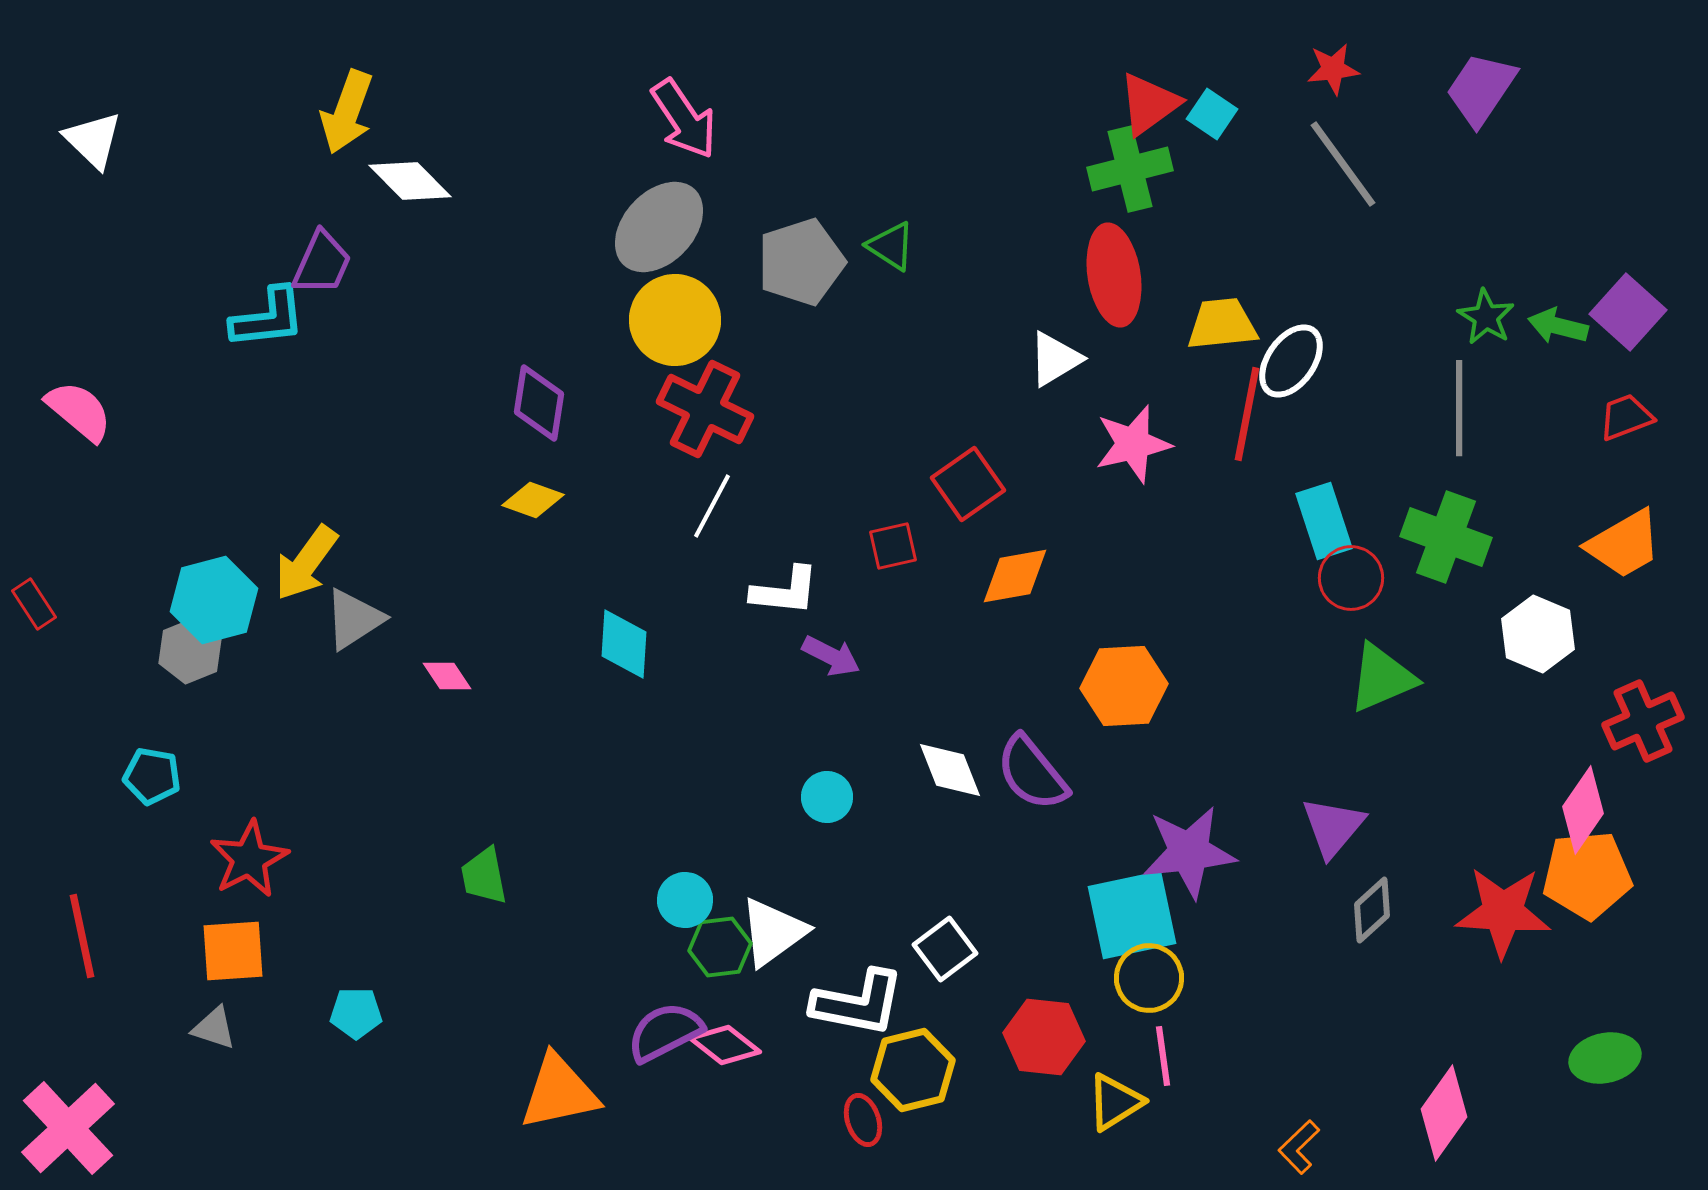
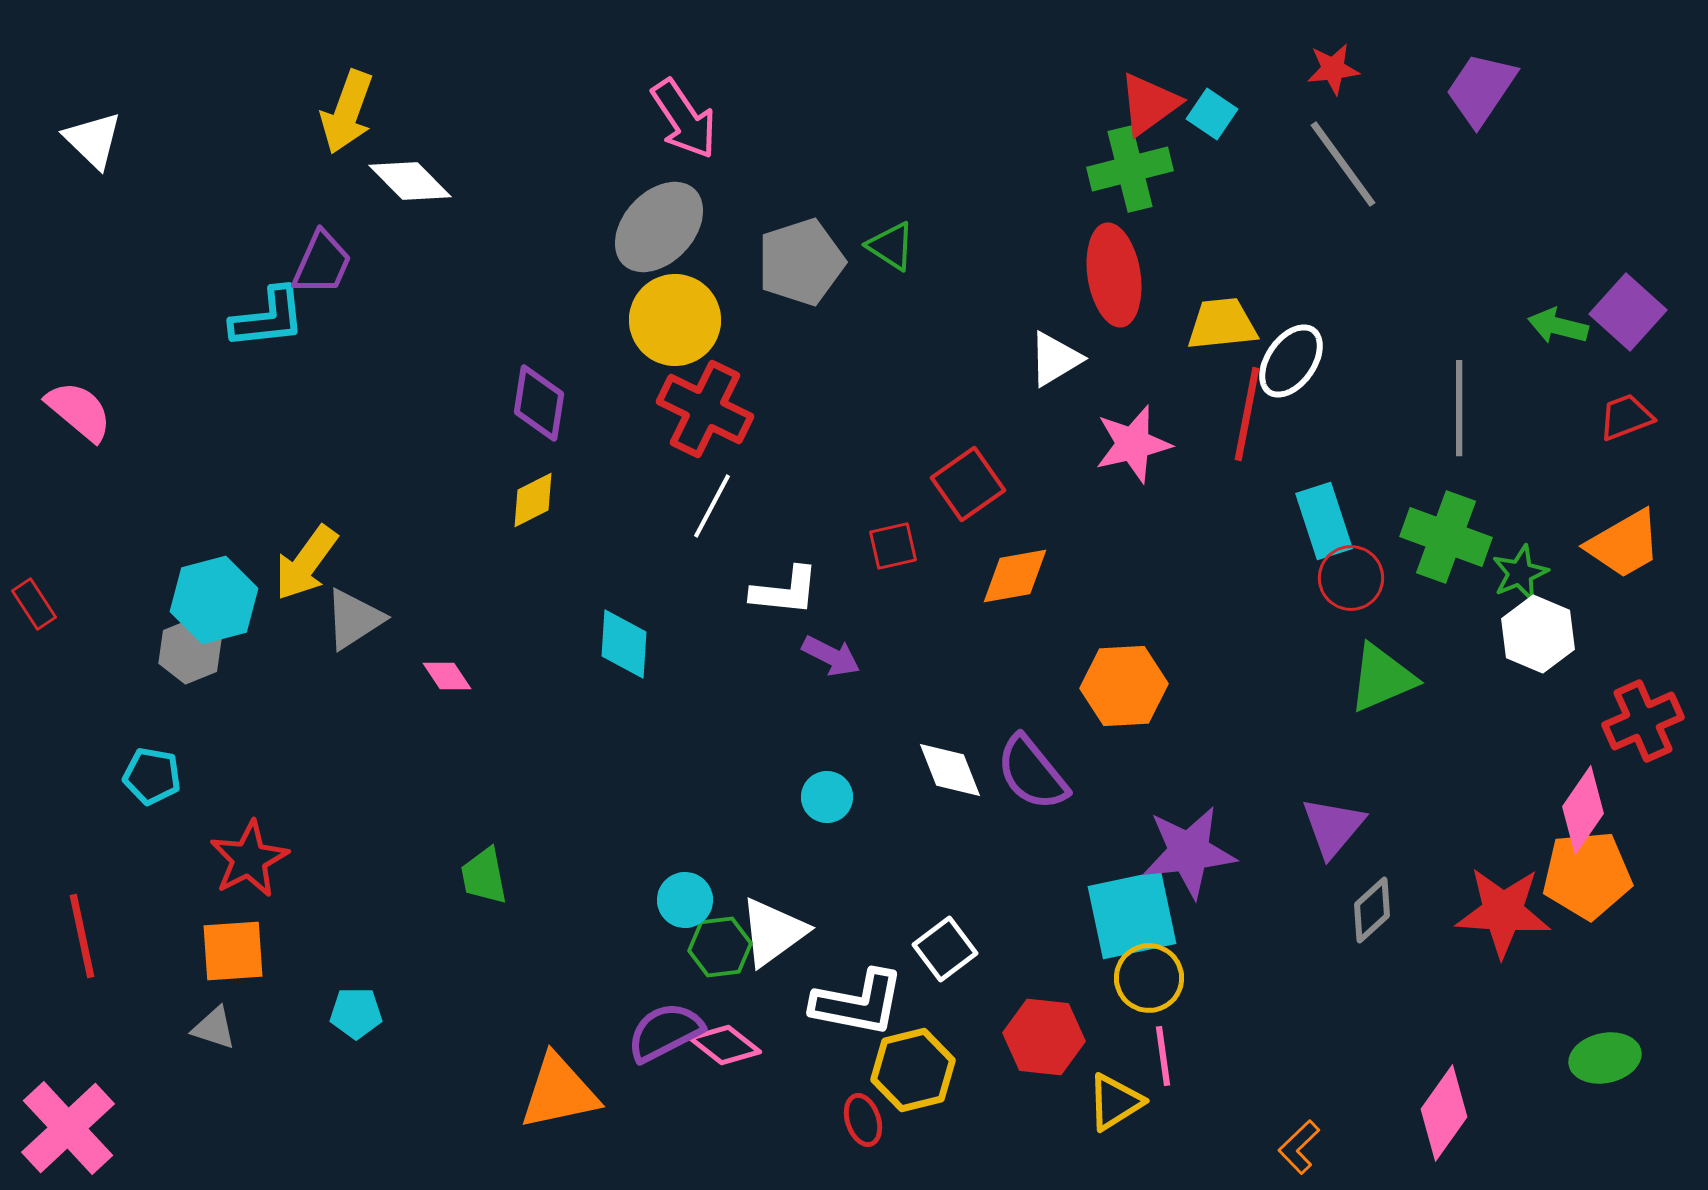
green star at (1486, 317): moved 34 px right, 256 px down; rotated 18 degrees clockwise
yellow diamond at (533, 500): rotated 46 degrees counterclockwise
